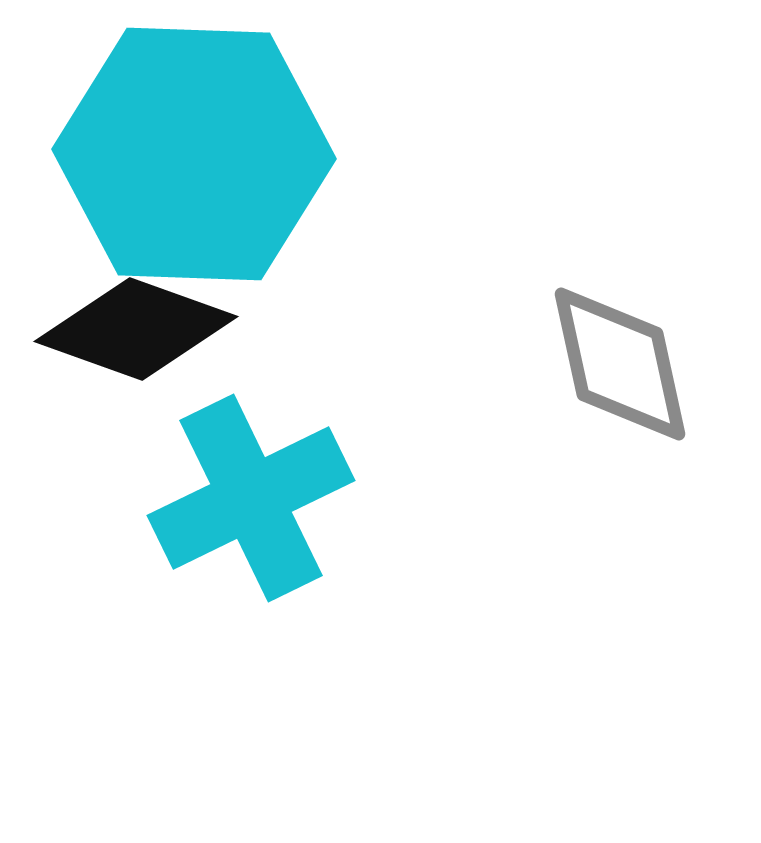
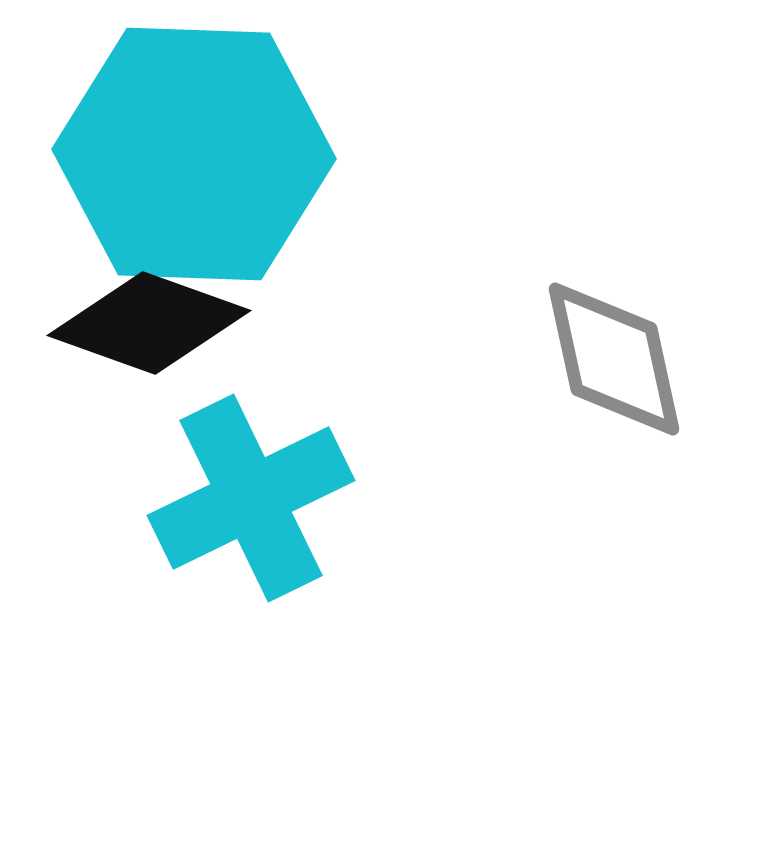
black diamond: moved 13 px right, 6 px up
gray diamond: moved 6 px left, 5 px up
